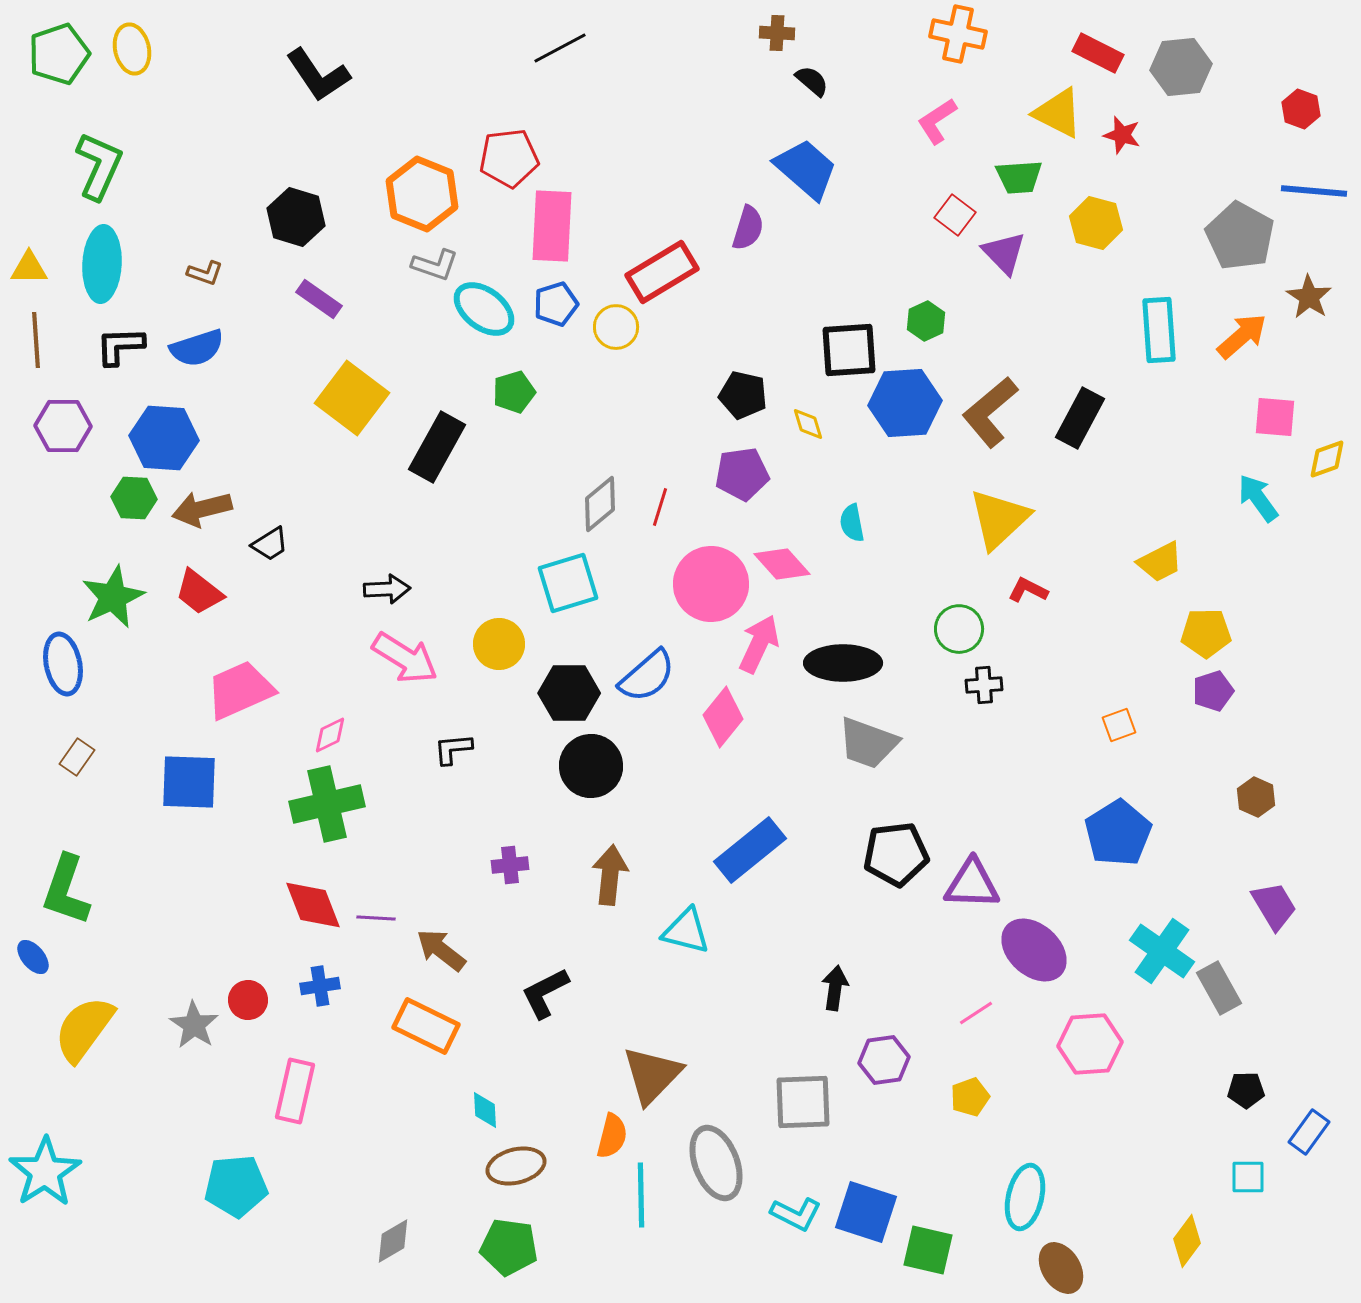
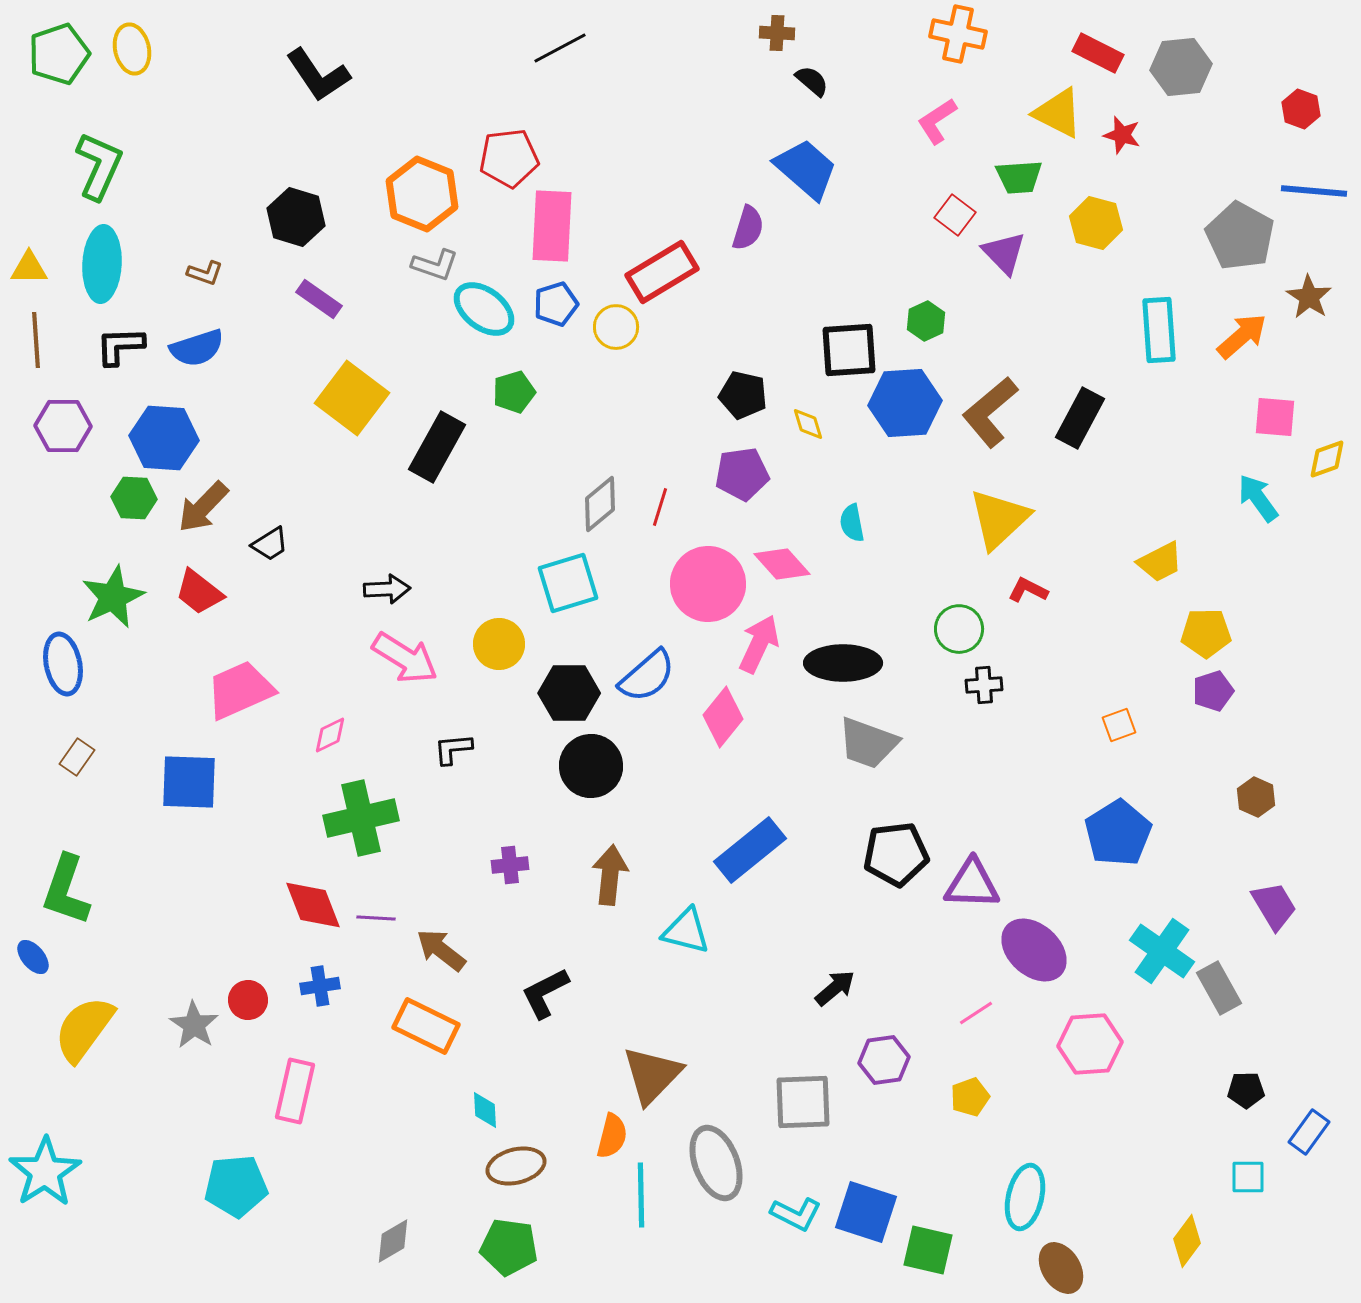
brown arrow at (202, 509): moved 1 px right, 2 px up; rotated 32 degrees counterclockwise
pink circle at (711, 584): moved 3 px left
green cross at (327, 804): moved 34 px right, 14 px down
black arrow at (835, 988): rotated 42 degrees clockwise
